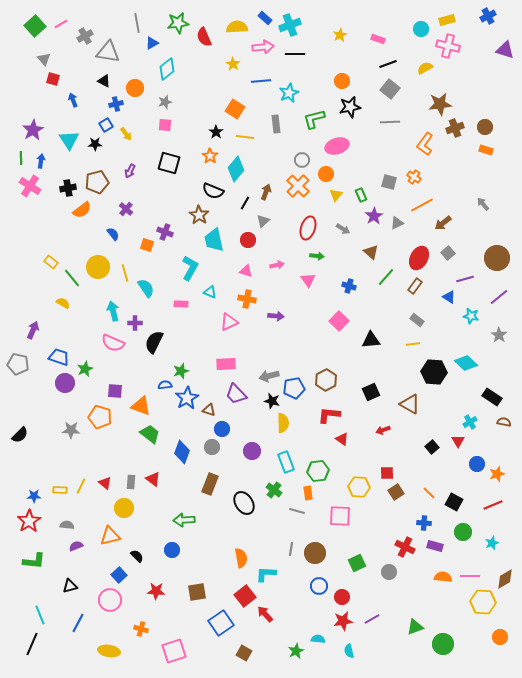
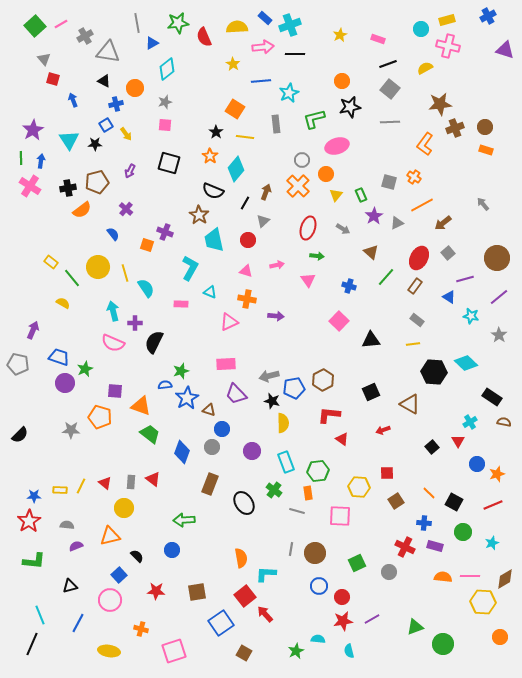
brown hexagon at (326, 380): moved 3 px left
brown square at (396, 492): moved 9 px down
